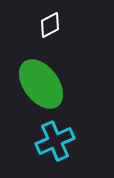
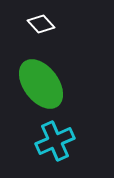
white diamond: moved 9 px left, 1 px up; rotated 76 degrees clockwise
